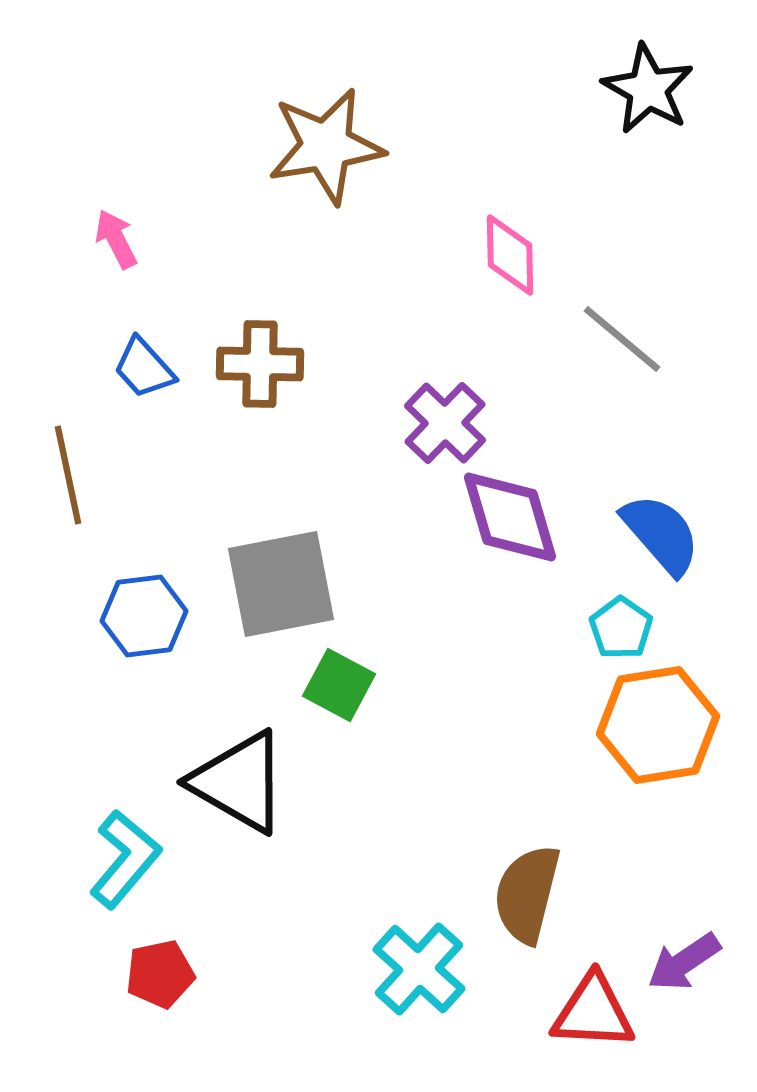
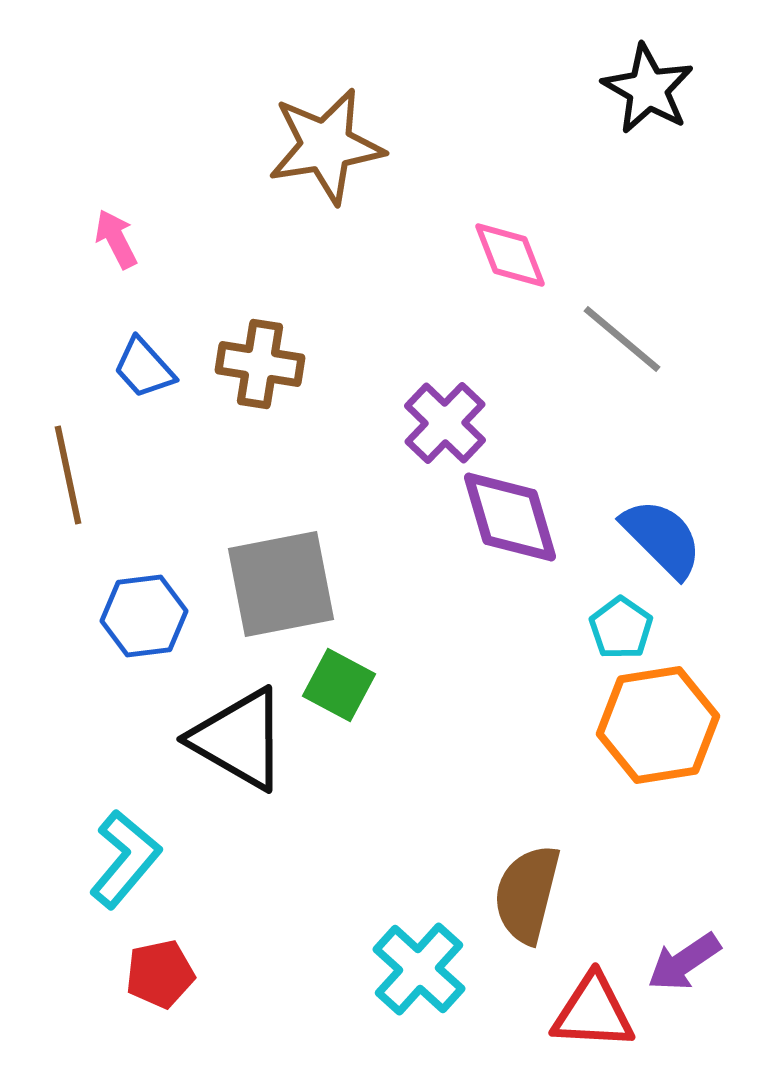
pink diamond: rotated 20 degrees counterclockwise
brown cross: rotated 8 degrees clockwise
blue semicircle: moved 1 px right, 4 px down; rotated 4 degrees counterclockwise
black triangle: moved 43 px up
